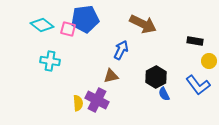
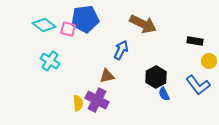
cyan diamond: moved 2 px right
cyan cross: rotated 24 degrees clockwise
brown triangle: moved 4 px left
